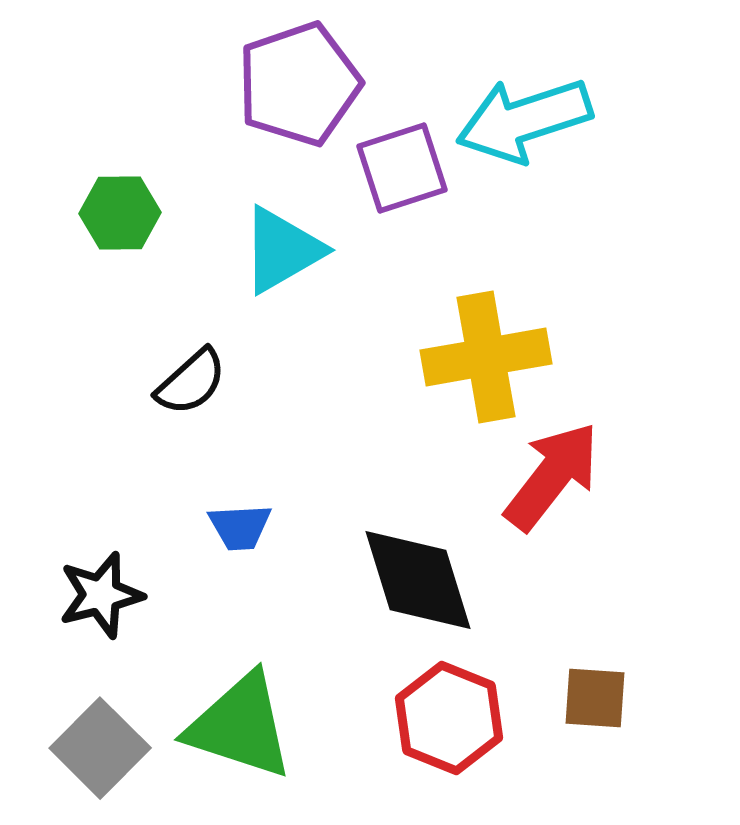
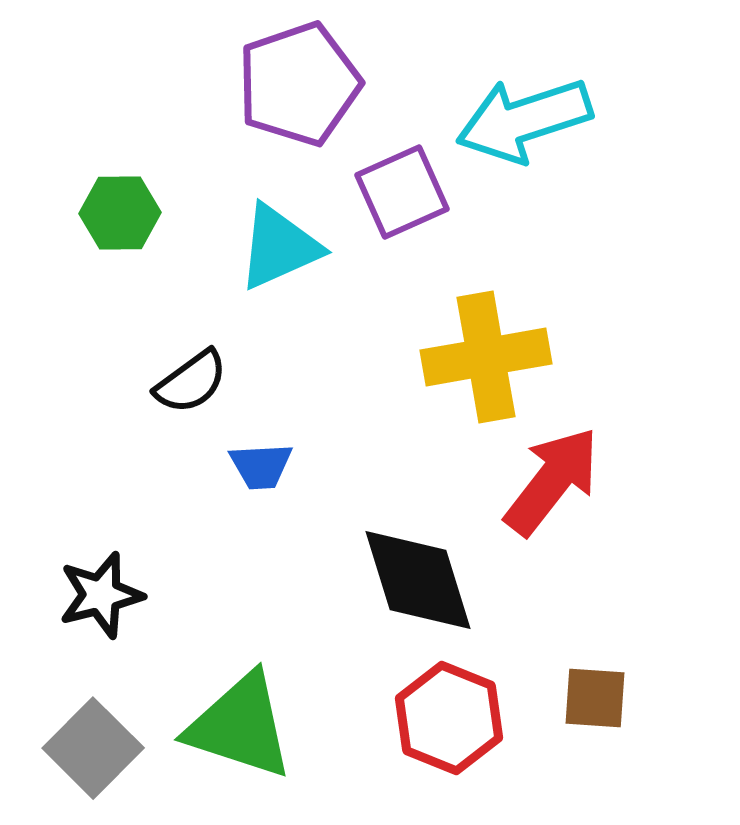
purple square: moved 24 px down; rotated 6 degrees counterclockwise
cyan triangle: moved 3 px left, 3 px up; rotated 6 degrees clockwise
black semicircle: rotated 6 degrees clockwise
red arrow: moved 5 px down
blue trapezoid: moved 21 px right, 61 px up
gray square: moved 7 px left
